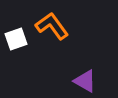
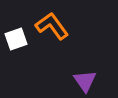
purple triangle: rotated 25 degrees clockwise
